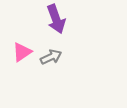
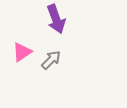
gray arrow: moved 3 px down; rotated 20 degrees counterclockwise
